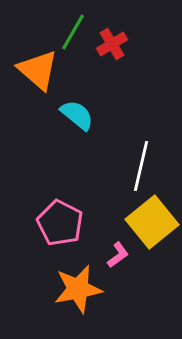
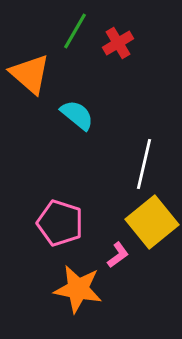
green line: moved 2 px right, 1 px up
red cross: moved 6 px right, 1 px up
orange triangle: moved 8 px left, 4 px down
white line: moved 3 px right, 2 px up
pink pentagon: rotated 9 degrees counterclockwise
orange star: rotated 21 degrees clockwise
